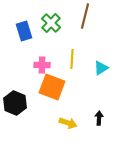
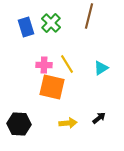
brown line: moved 4 px right
blue rectangle: moved 2 px right, 4 px up
yellow line: moved 5 px left, 5 px down; rotated 36 degrees counterclockwise
pink cross: moved 2 px right
orange square: rotated 8 degrees counterclockwise
black hexagon: moved 4 px right, 21 px down; rotated 20 degrees counterclockwise
black arrow: rotated 48 degrees clockwise
yellow arrow: rotated 24 degrees counterclockwise
